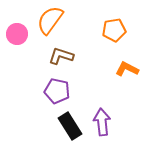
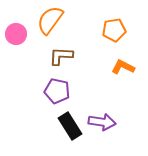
pink circle: moved 1 px left
brown L-shape: rotated 15 degrees counterclockwise
orange L-shape: moved 4 px left, 2 px up
purple arrow: rotated 104 degrees clockwise
